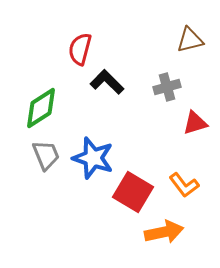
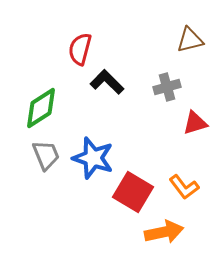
orange L-shape: moved 2 px down
